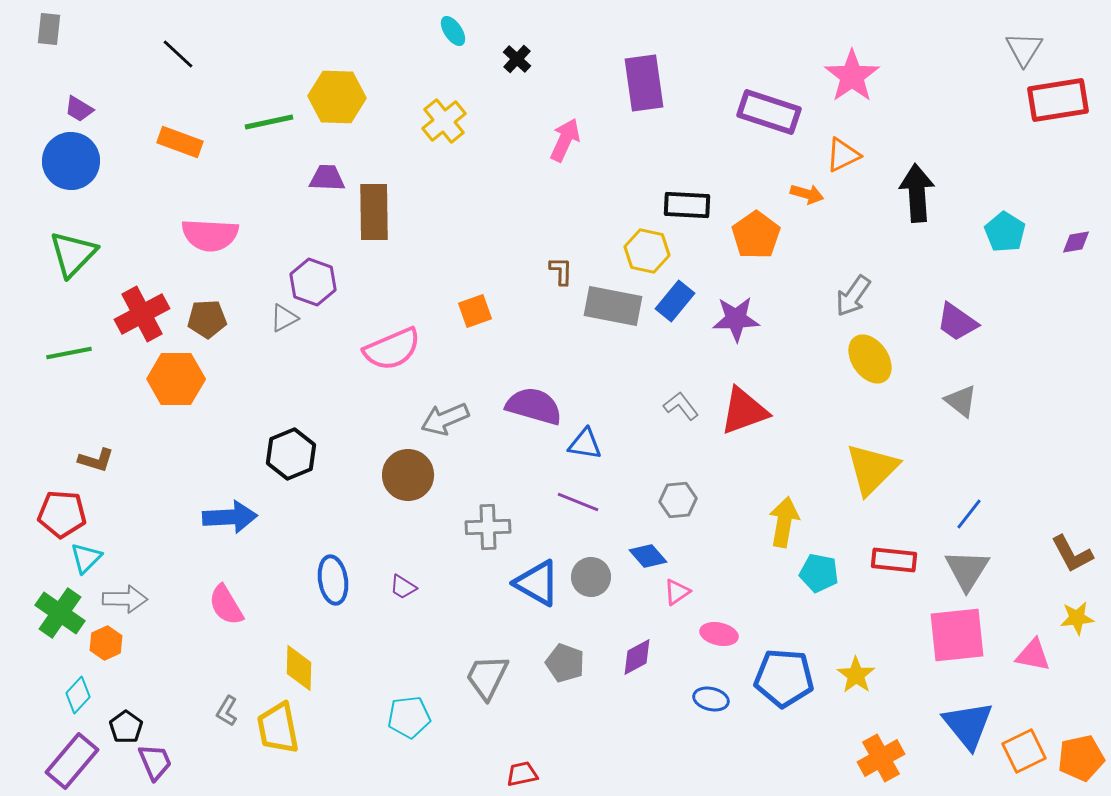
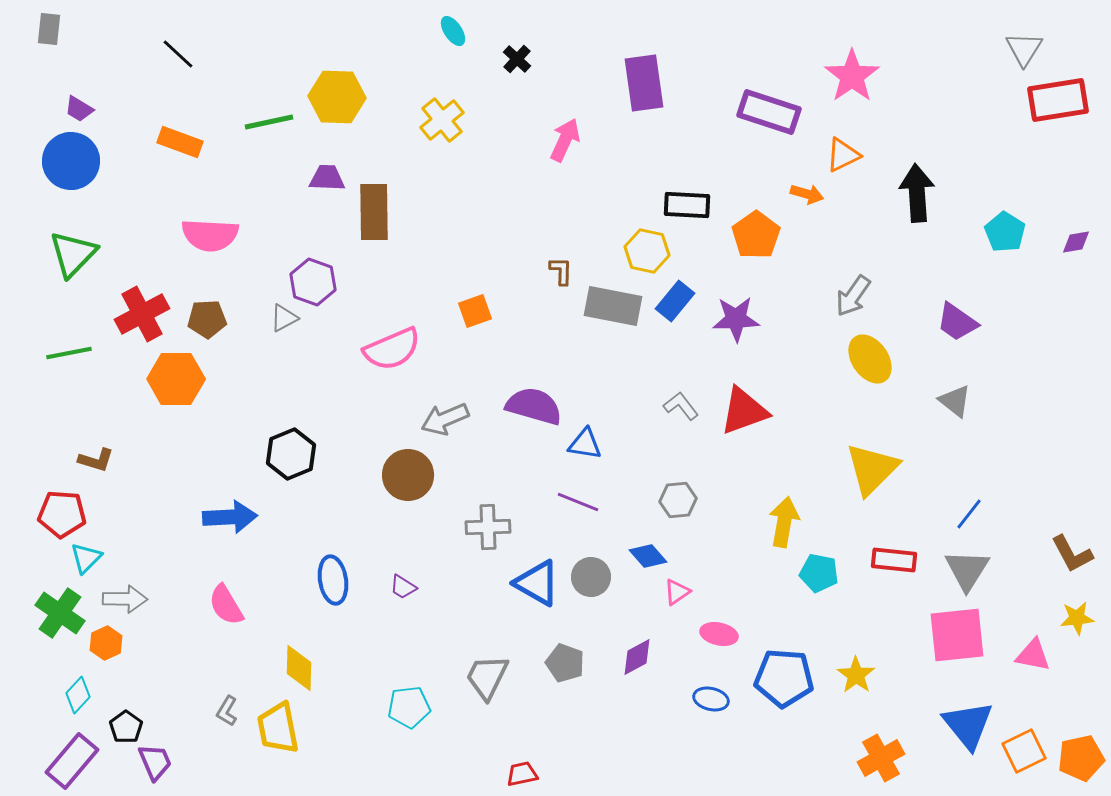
yellow cross at (444, 121): moved 2 px left, 1 px up
gray triangle at (961, 401): moved 6 px left
cyan pentagon at (409, 717): moved 10 px up
